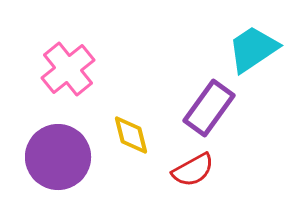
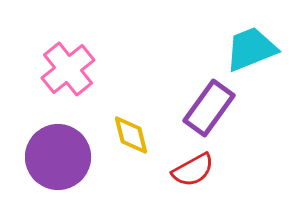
cyan trapezoid: moved 2 px left; rotated 12 degrees clockwise
